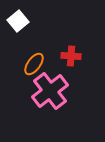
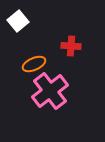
red cross: moved 10 px up
orange ellipse: rotated 30 degrees clockwise
